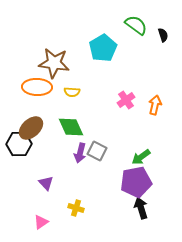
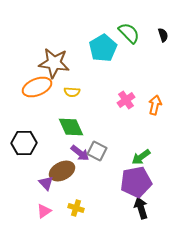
green semicircle: moved 7 px left, 8 px down; rotated 10 degrees clockwise
orange ellipse: rotated 24 degrees counterclockwise
brown ellipse: moved 31 px right, 43 px down; rotated 15 degrees clockwise
black hexagon: moved 5 px right, 1 px up
purple arrow: rotated 66 degrees counterclockwise
pink triangle: moved 3 px right, 11 px up
